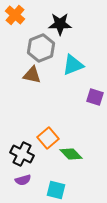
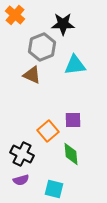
black star: moved 3 px right
gray hexagon: moved 1 px right, 1 px up
cyan triangle: moved 2 px right; rotated 15 degrees clockwise
brown triangle: rotated 12 degrees clockwise
purple square: moved 22 px left, 23 px down; rotated 18 degrees counterclockwise
orange square: moved 7 px up
green diamond: rotated 40 degrees clockwise
purple semicircle: moved 2 px left
cyan square: moved 2 px left, 1 px up
